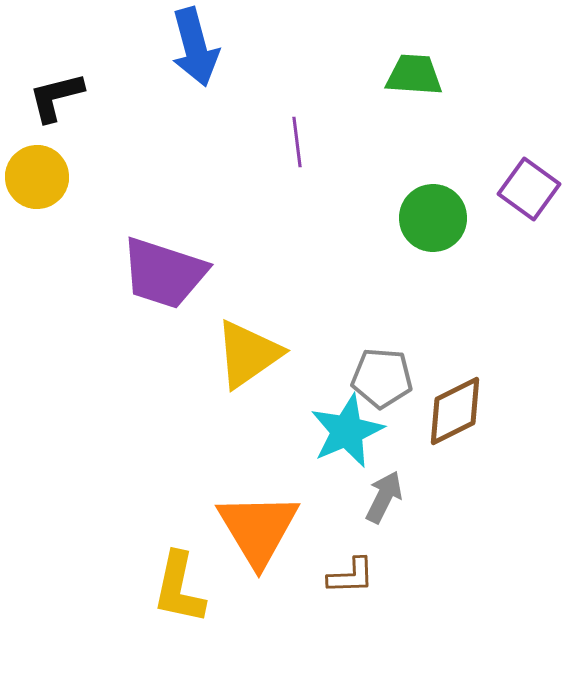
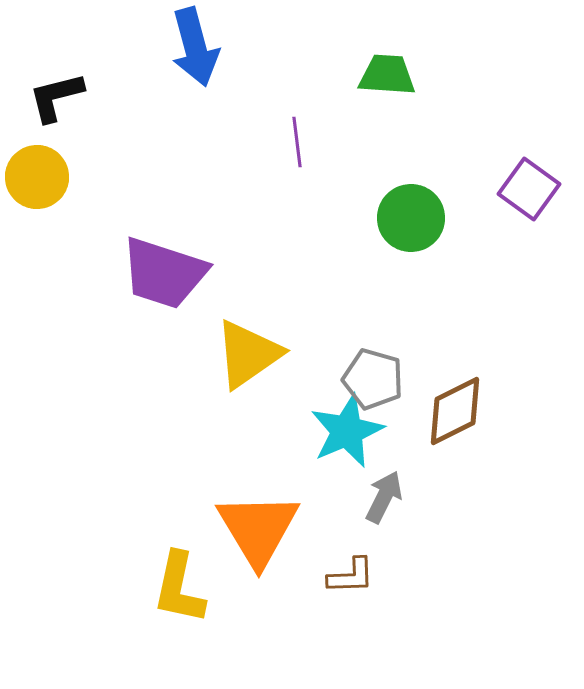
green trapezoid: moved 27 px left
green circle: moved 22 px left
gray pentagon: moved 9 px left, 1 px down; rotated 12 degrees clockwise
